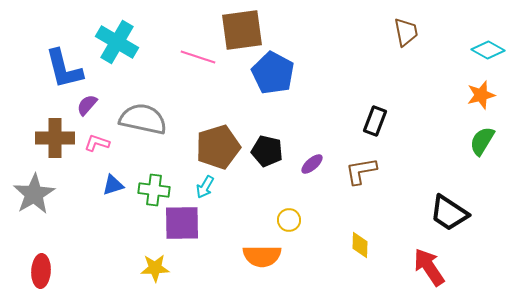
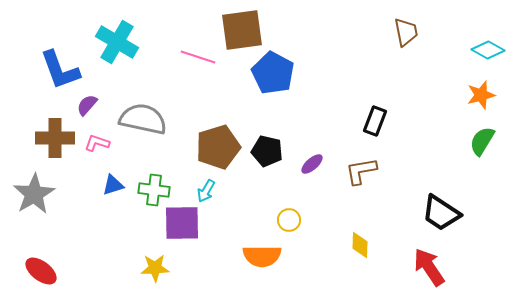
blue L-shape: moved 4 px left, 1 px down; rotated 6 degrees counterclockwise
cyan arrow: moved 1 px right, 4 px down
black trapezoid: moved 8 px left
red ellipse: rotated 56 degrees counterclockwise
